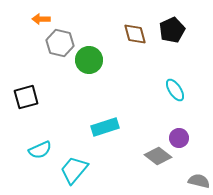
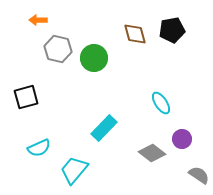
orange arrow: moved 3 px left, 1 px down
black pentagon: rotated 15 degrees clockwise
gray hexagon: moved 2 px left, 6 px down
green circle: moved 5 px right, 2 px up
cyan ellipse: moved 14 px left, 13 px down
cyan rectangle: moved 1 px left, 1 px down; rotated 28 degrees counterclockwise
purple circle: moved 3 px right, 1 px down
cyan semicircle: moved 1 px left, 2 px up
gray diamond: moved 6 px left, 3 px up
gray semicircle: moved 6 px up; rotated 20 degrees clockwise
